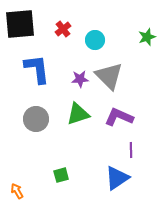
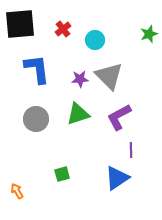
green star: moved 2 px right, 3 px up
purple L-shape: rotated 52 degrees counterclockwise
green square: moved 1 px right, 1 px up
